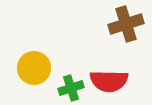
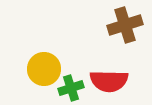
brown cross: moved 1 px left, 1 px down
yellow circle: moved 10 px right, 1 px down
